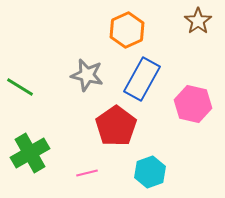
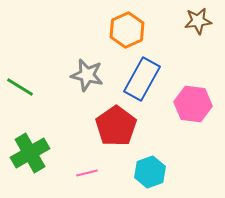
brown star: rotated 28 degrees clockwise
pink hexagon: rotated 6 degrees counterclockwise
